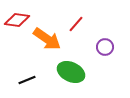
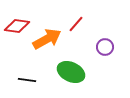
red diamond: moved 6 px down
orange arrow: rotated 64 degrees counterclockwise
black line: rotated 30 degrees clockwise
